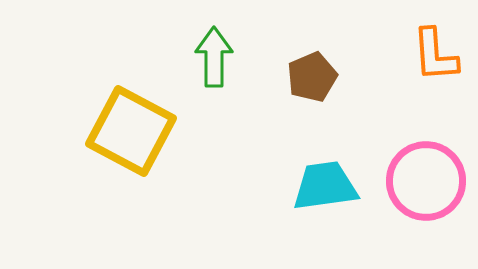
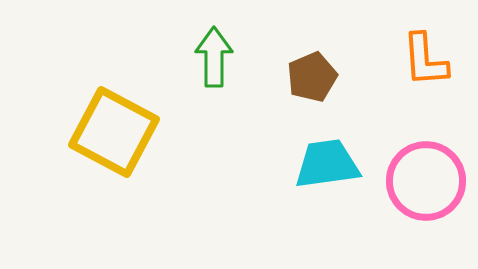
orange L-shape: moved 10 px left, 5 px down
yellow square: moved 17 px left, 1 px down
cyan trapezoid: moved 2 px right, 22 px up
